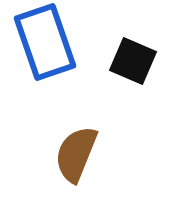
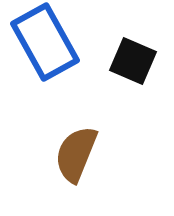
blue rectangle: rotated 10 degrees counterclockwise
